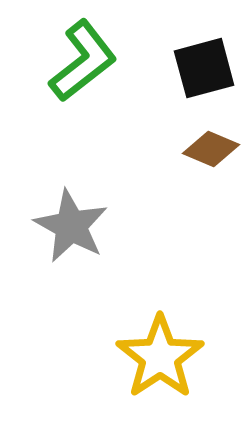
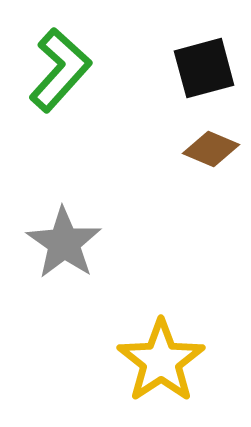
green L-shape: moved 23 px left, 9 px down; rotated 10 degrees counterclockwise
gray star: moved 7 px left, 17 px down; rotated 6 degrees clockwise
yellow star: moved 1 px right, 4 px down
